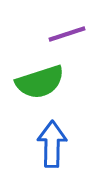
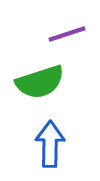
blue arrow: moved 2 px left
